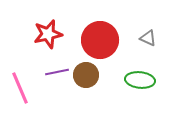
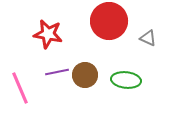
red star: rotated 24 degrees clockwise
red circle: moved 9 px right, 19 px up
brown circle: moved 1 px left
green ellipse: moved 14 px left
